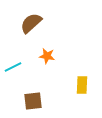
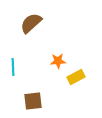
orange star: moved 11 px right, 5 px down; rotated 14 degrees counterclockwise
cyan line: rotated 66 degrees counterclockwise
yellow rectangle: moved 6 px left, 8 px up; rotated 60 degrees clockwise
